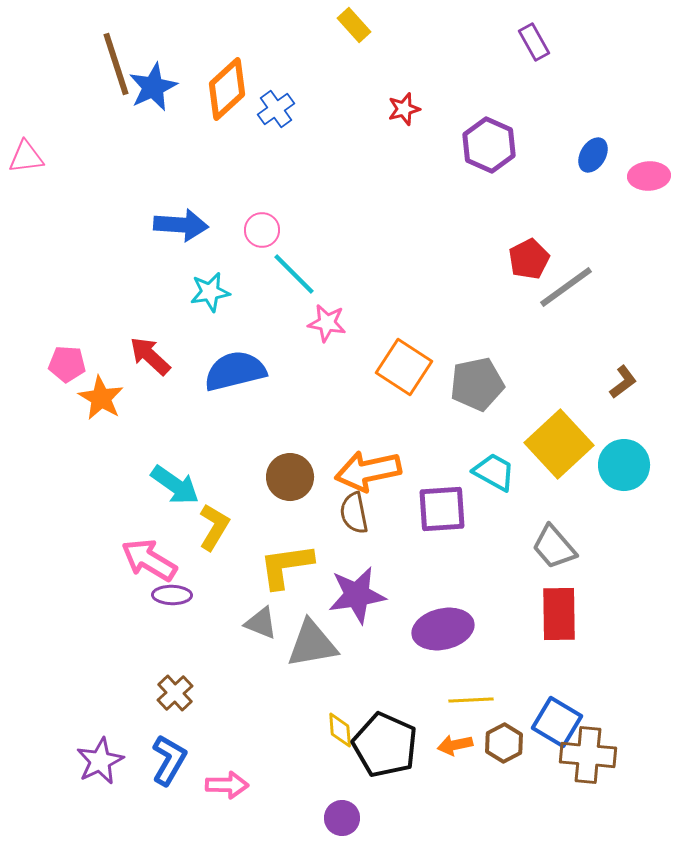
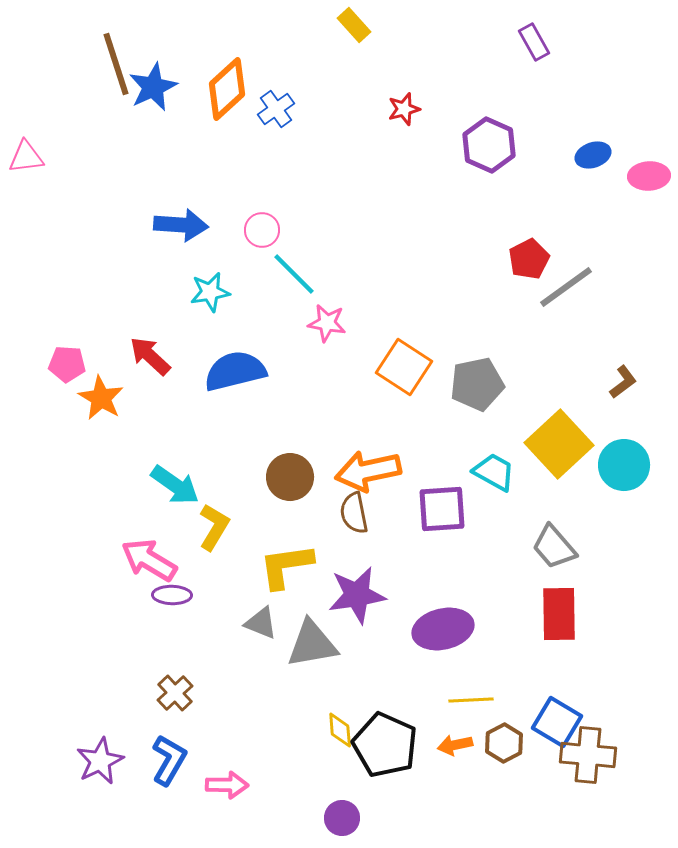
blue ellipse at (593, 155): rotated 40 degrees clockwise
